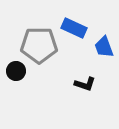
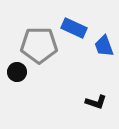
blue trapezoid: moved 1 px up
black circle: moved 1 px right, 1 px down
black L-shape: moved 11 px right, 18 px down
